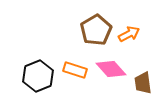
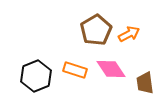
pink diamond: rotated 8 degrees clockwise
black hexagon: moved 2 px left
brown trapezoid: moved 2 px right
